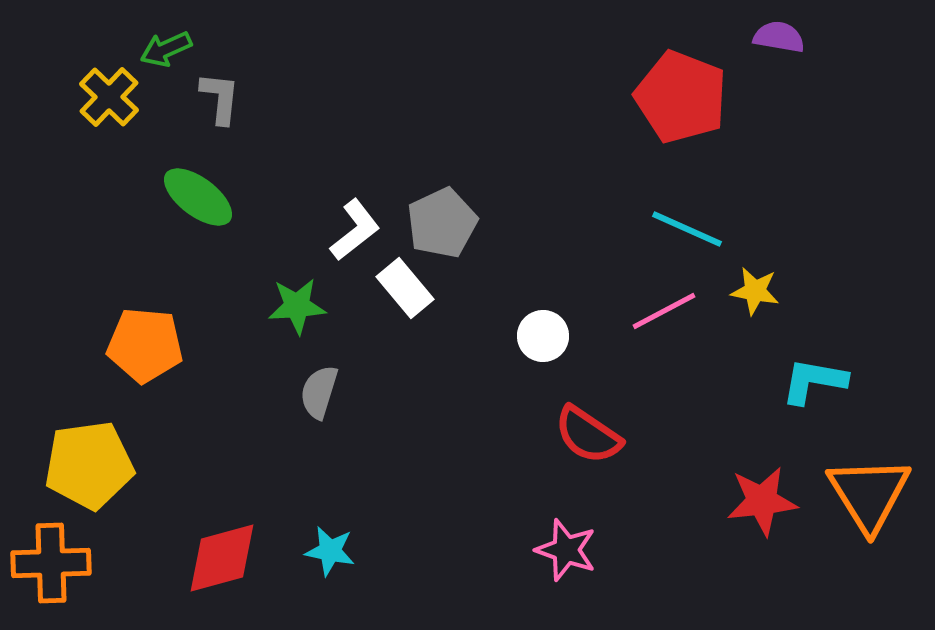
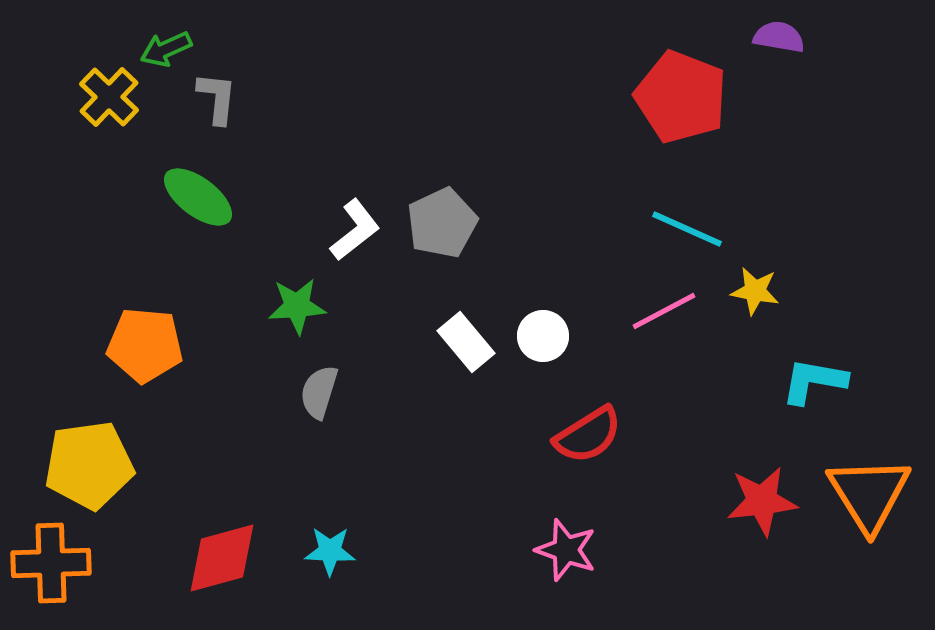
gray L-shape: moved 3 px left
white rectangle: moved 61 px right, 54 px down
red semicircle: rotated 66 degrees counterclockwise
cyan star: rotated 9 degrees counterclockwise
